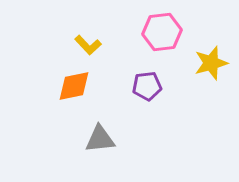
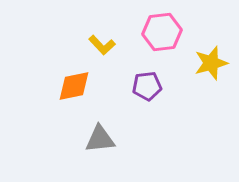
yellow L-shape: moved 14 px right
